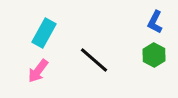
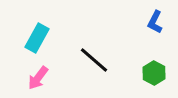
cyan rectangle: moved 7 px left, 5 px down
green hexagon: moved 18 px down
pink arrow: moved 7 px down
